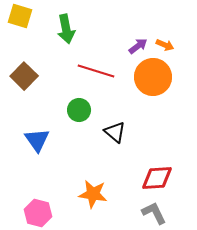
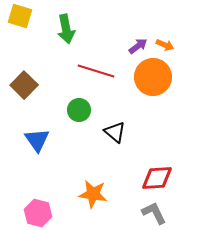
brown square: moved 9 px down
